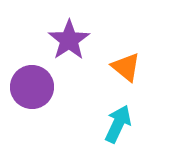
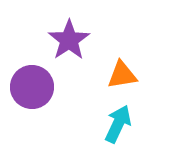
orange triangle: moved 4 px left, 8 px down; rotated 48 degrees counterclockwise
